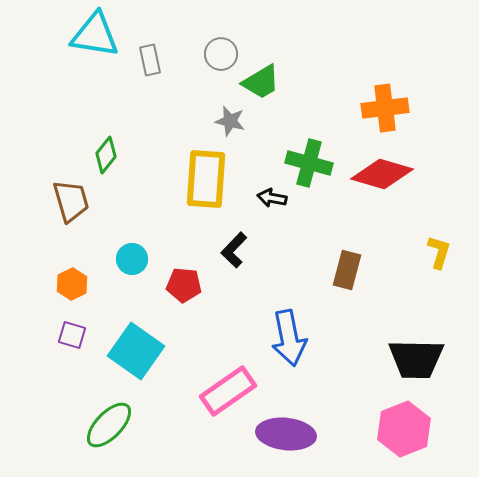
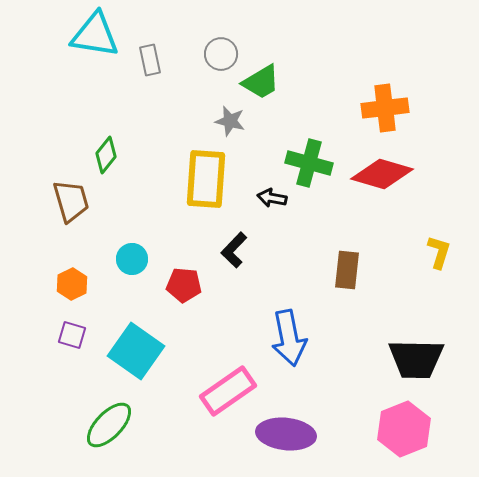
brown rectangle: rotated 9 degrees counterclockwise
